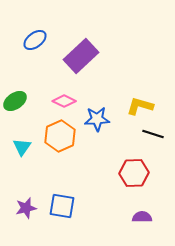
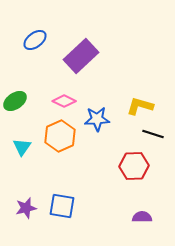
red hexagon: moved 7 px up
